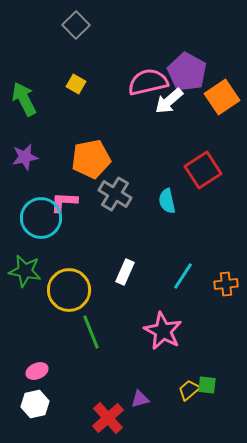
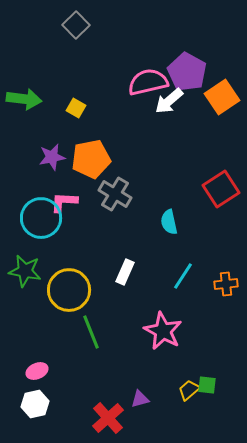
yellow square: moved 24 px down
green arrow: rotated 124 degrees clockwise
purple star: moved 27 px right
red square: moved 18 px right, 19 px down
cyan semicircle: moved 2 px right, 21 px down
